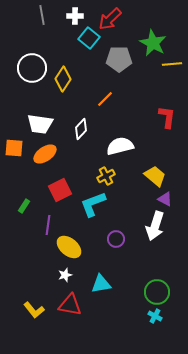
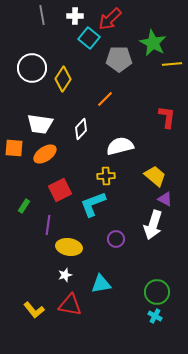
yellow cross: rotated 24 degrees clockwise
white arrow: moved 2 px left, 1 px up
yellow ellipse: rotated 30 degrees counterclockwise
